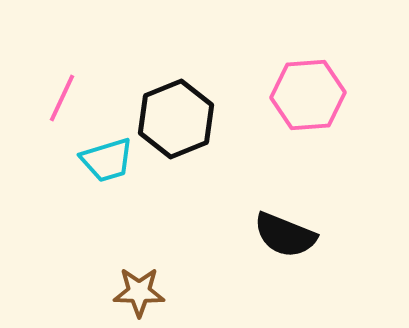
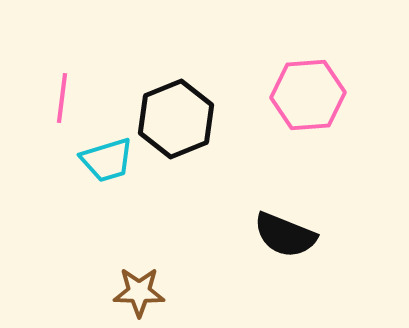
pink line: rotated 18 degrees counterclockwise
